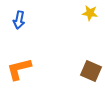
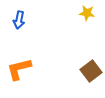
yellow star: moved 3 px left
brown square: rotated 30 degrees clockwise
